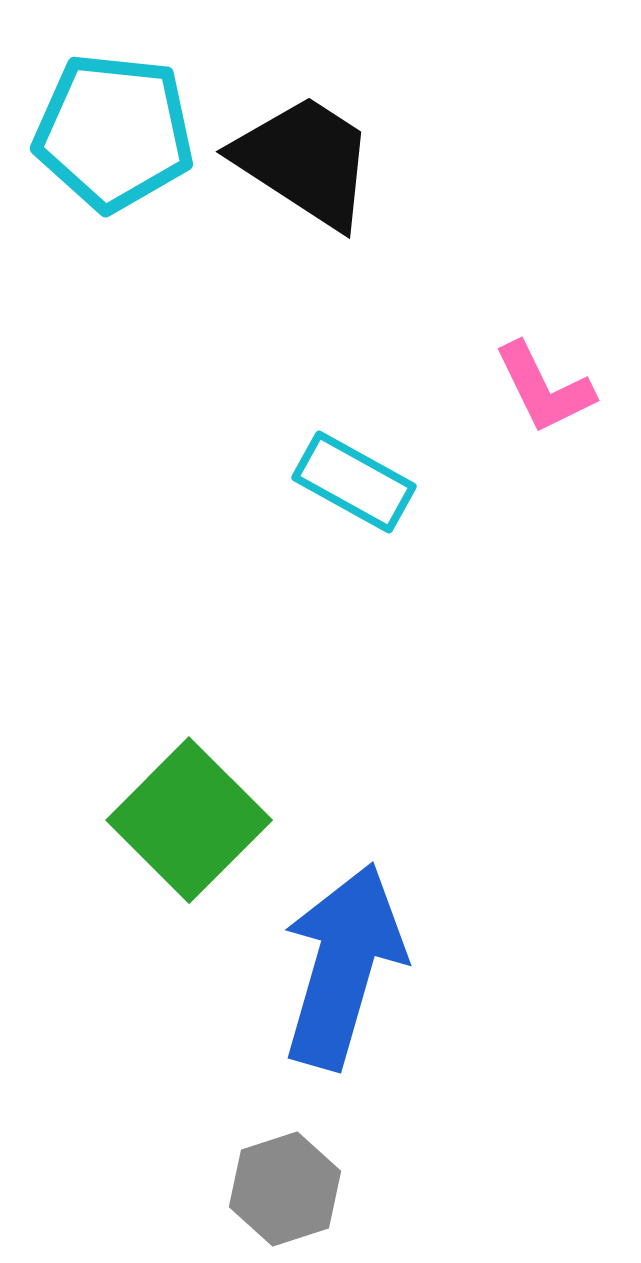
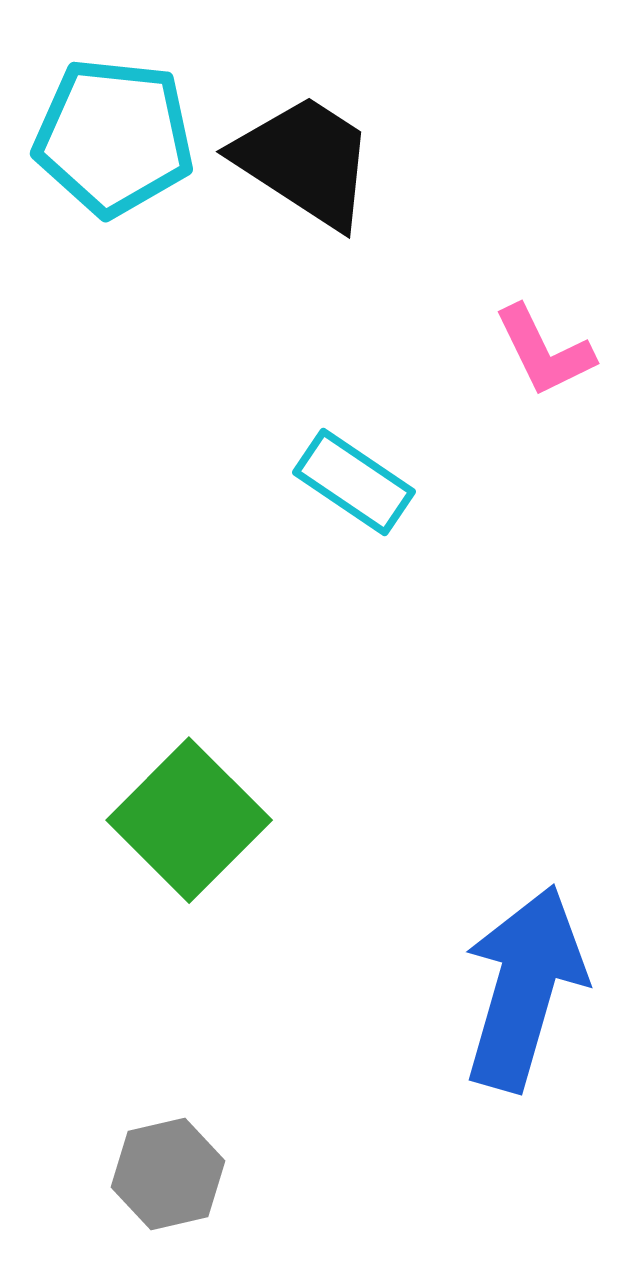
cyan pentagon: moved 5 px down
pink L-shape: moved 37 px up
cyan rectangle: rotated 5 degrees clockwise
blue arrow: moved 181 px right, 22 px down
gray hexagon: moved 117 px left, 15 px up; rotated 5 degrees clockwise
